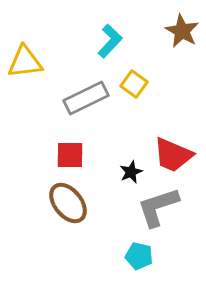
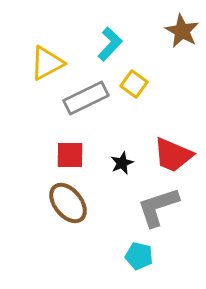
cyan L-shape: moved 3 px down
yellow triangle: moved 22 px right, 1 px down; rotated 21 degrees counterclockwise
black star: moved 9 px left, 9 px up
